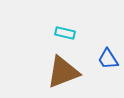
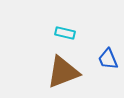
blue trapezoid: rotated 10 degrees clockwise
